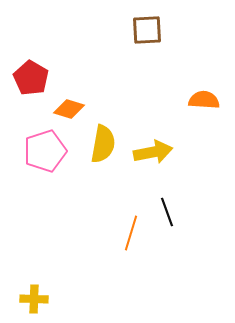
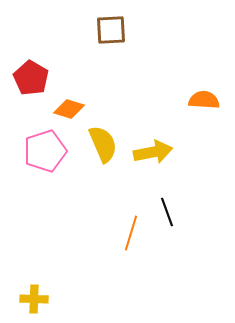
brown square: moved 36 px left
yellow semicircle: rotated 33 degrees counterclockwise
